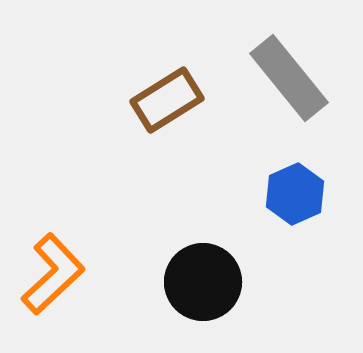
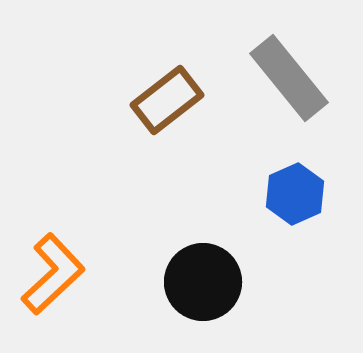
brown rectangle: rotated 6 degrees counterclockwise
